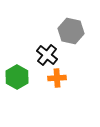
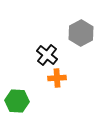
gray hexagon: moved 10 px right, 2 px down; rotated 20 degrees clockwise
green hexagon: moved 24 px down; rotated 25 degrees counterclockwise
